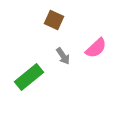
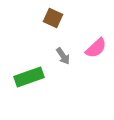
brown square: moved 1 px left, 2 px up
green rectangle: rotated 20 degrees clockwise
